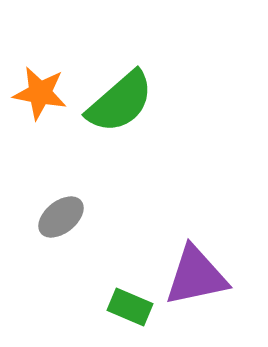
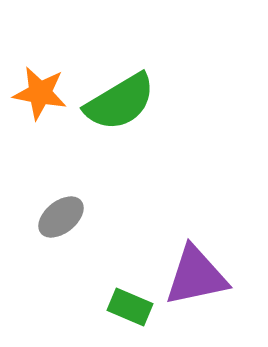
green semicircle: rotated 10 degrees clockwise
